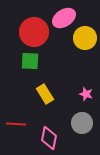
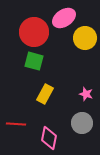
green square: moved 4 px right; rotated 12 degrees clockwise
yellow rectangle: rotated 60 degrees clockwise
